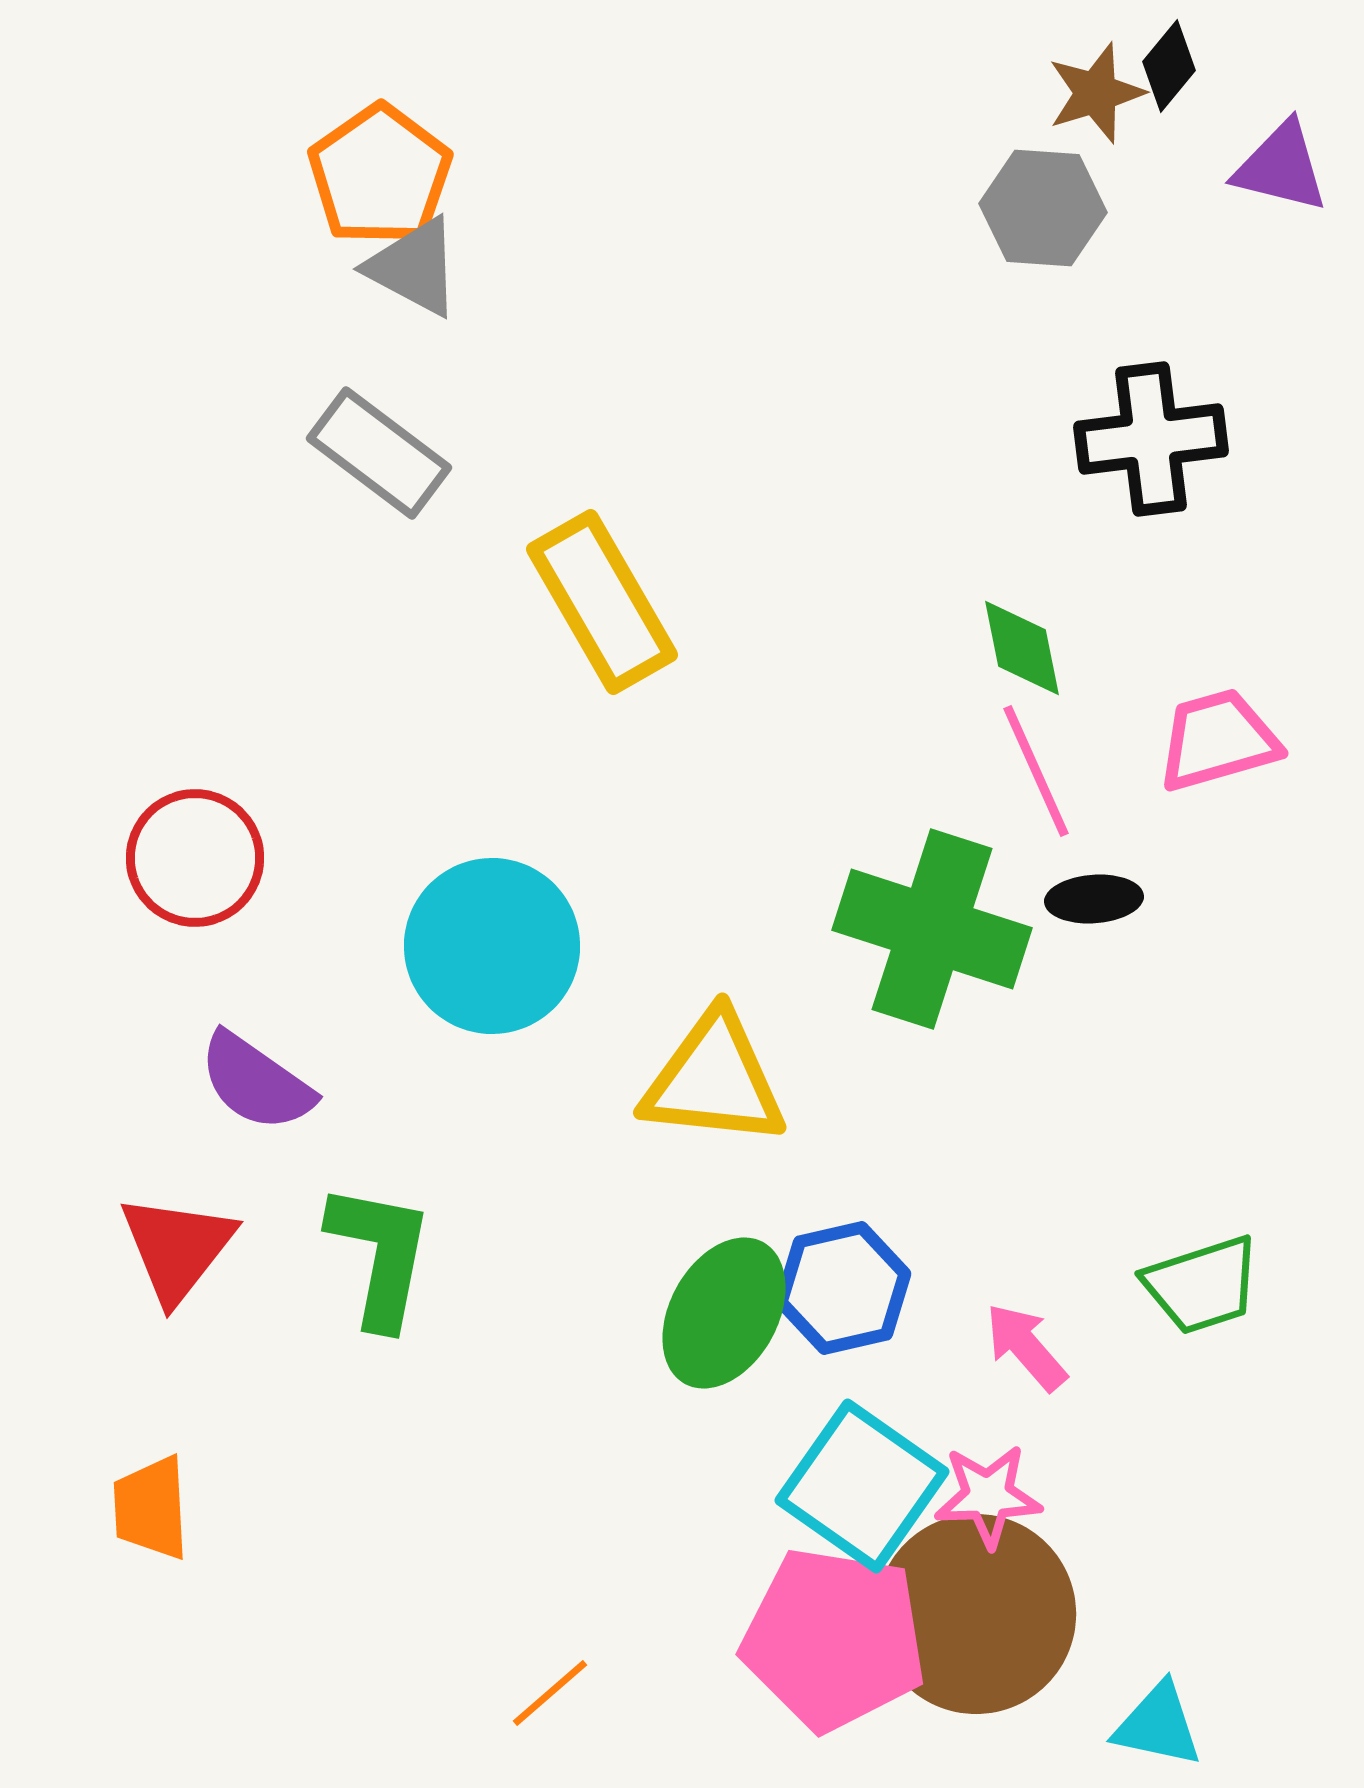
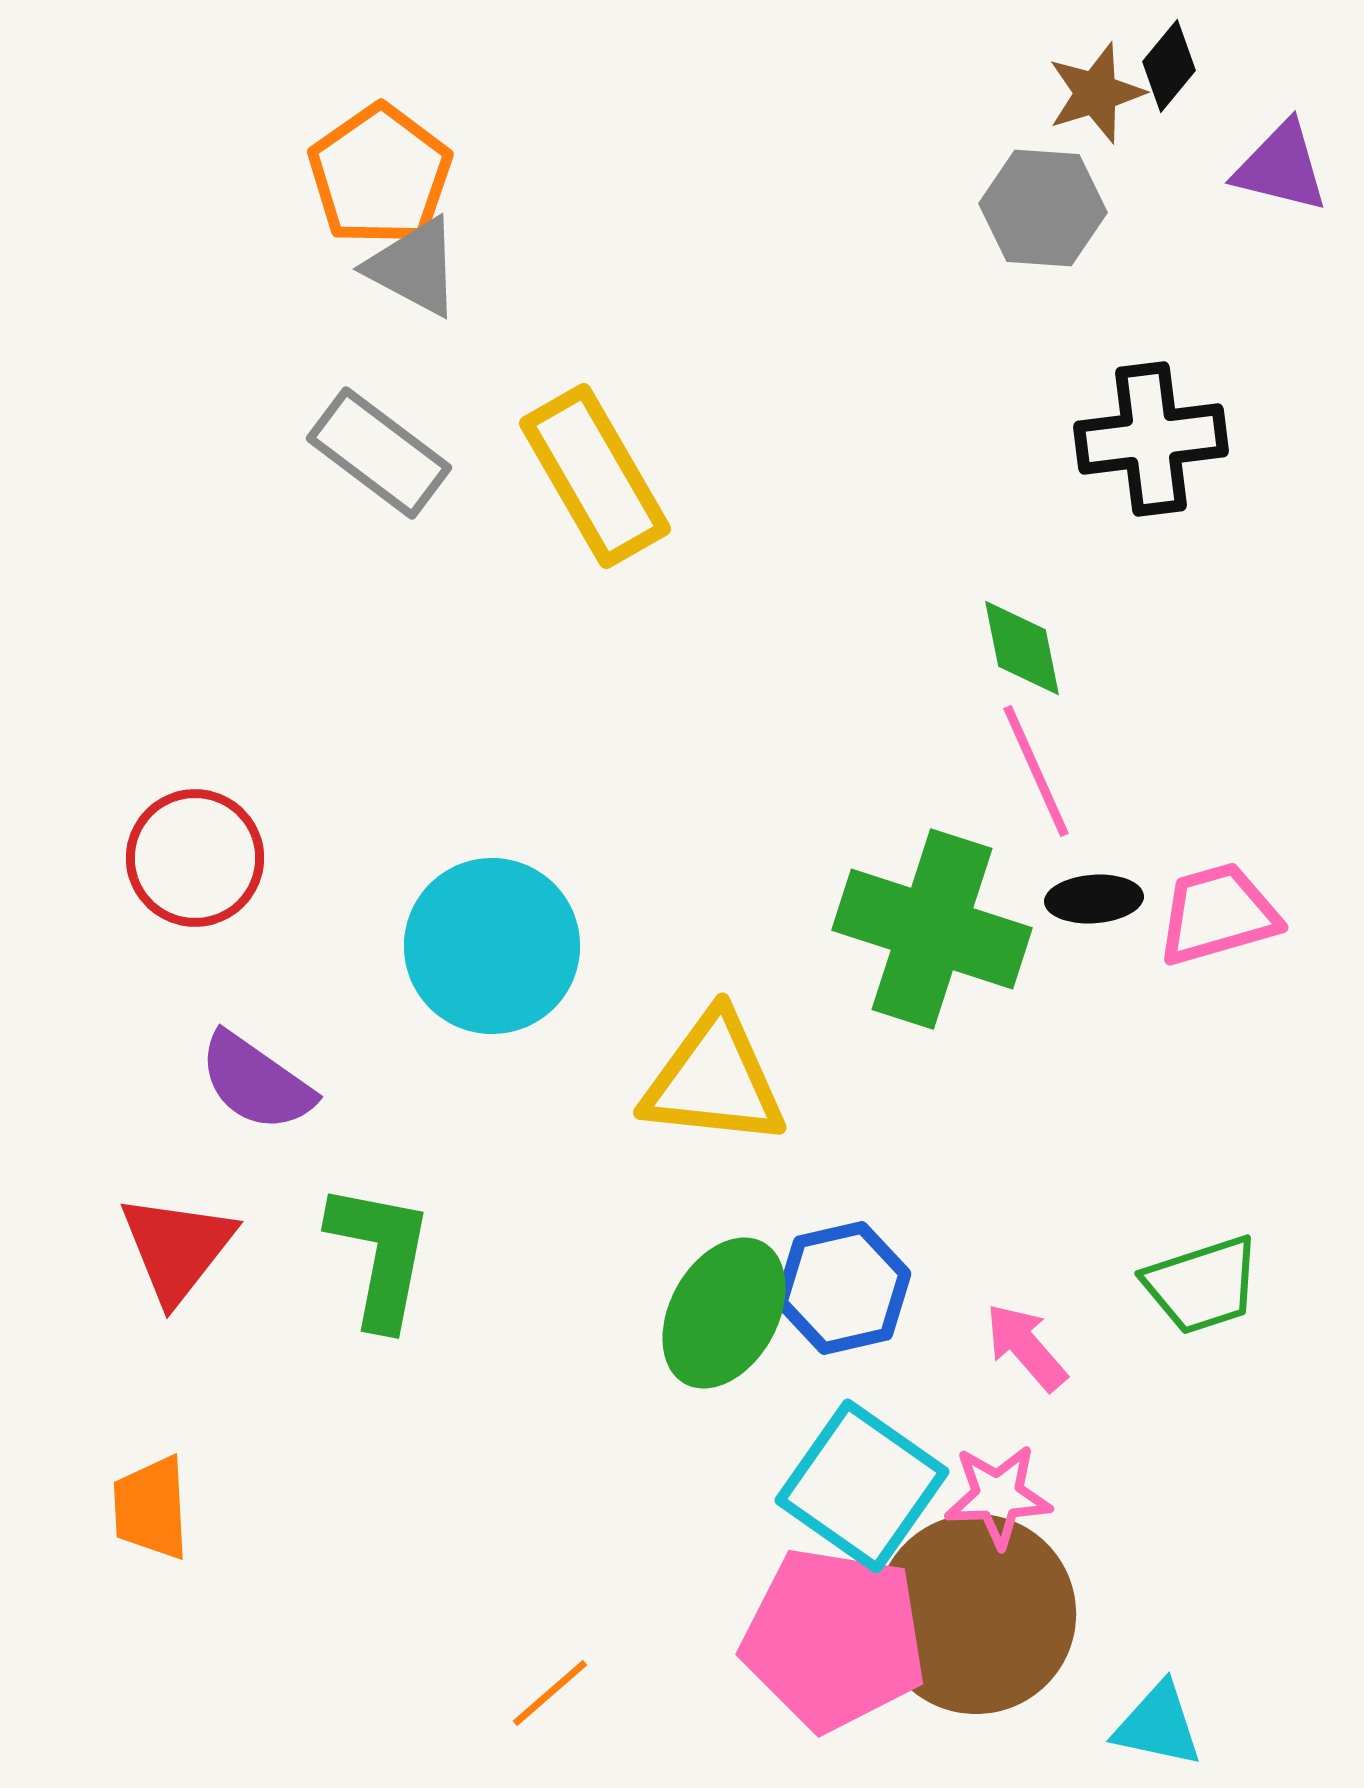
yellow rectangle: moved 7 px left, 126 px up
pink trapezoid: moved 174 px down
pink star: moved 10 px right
